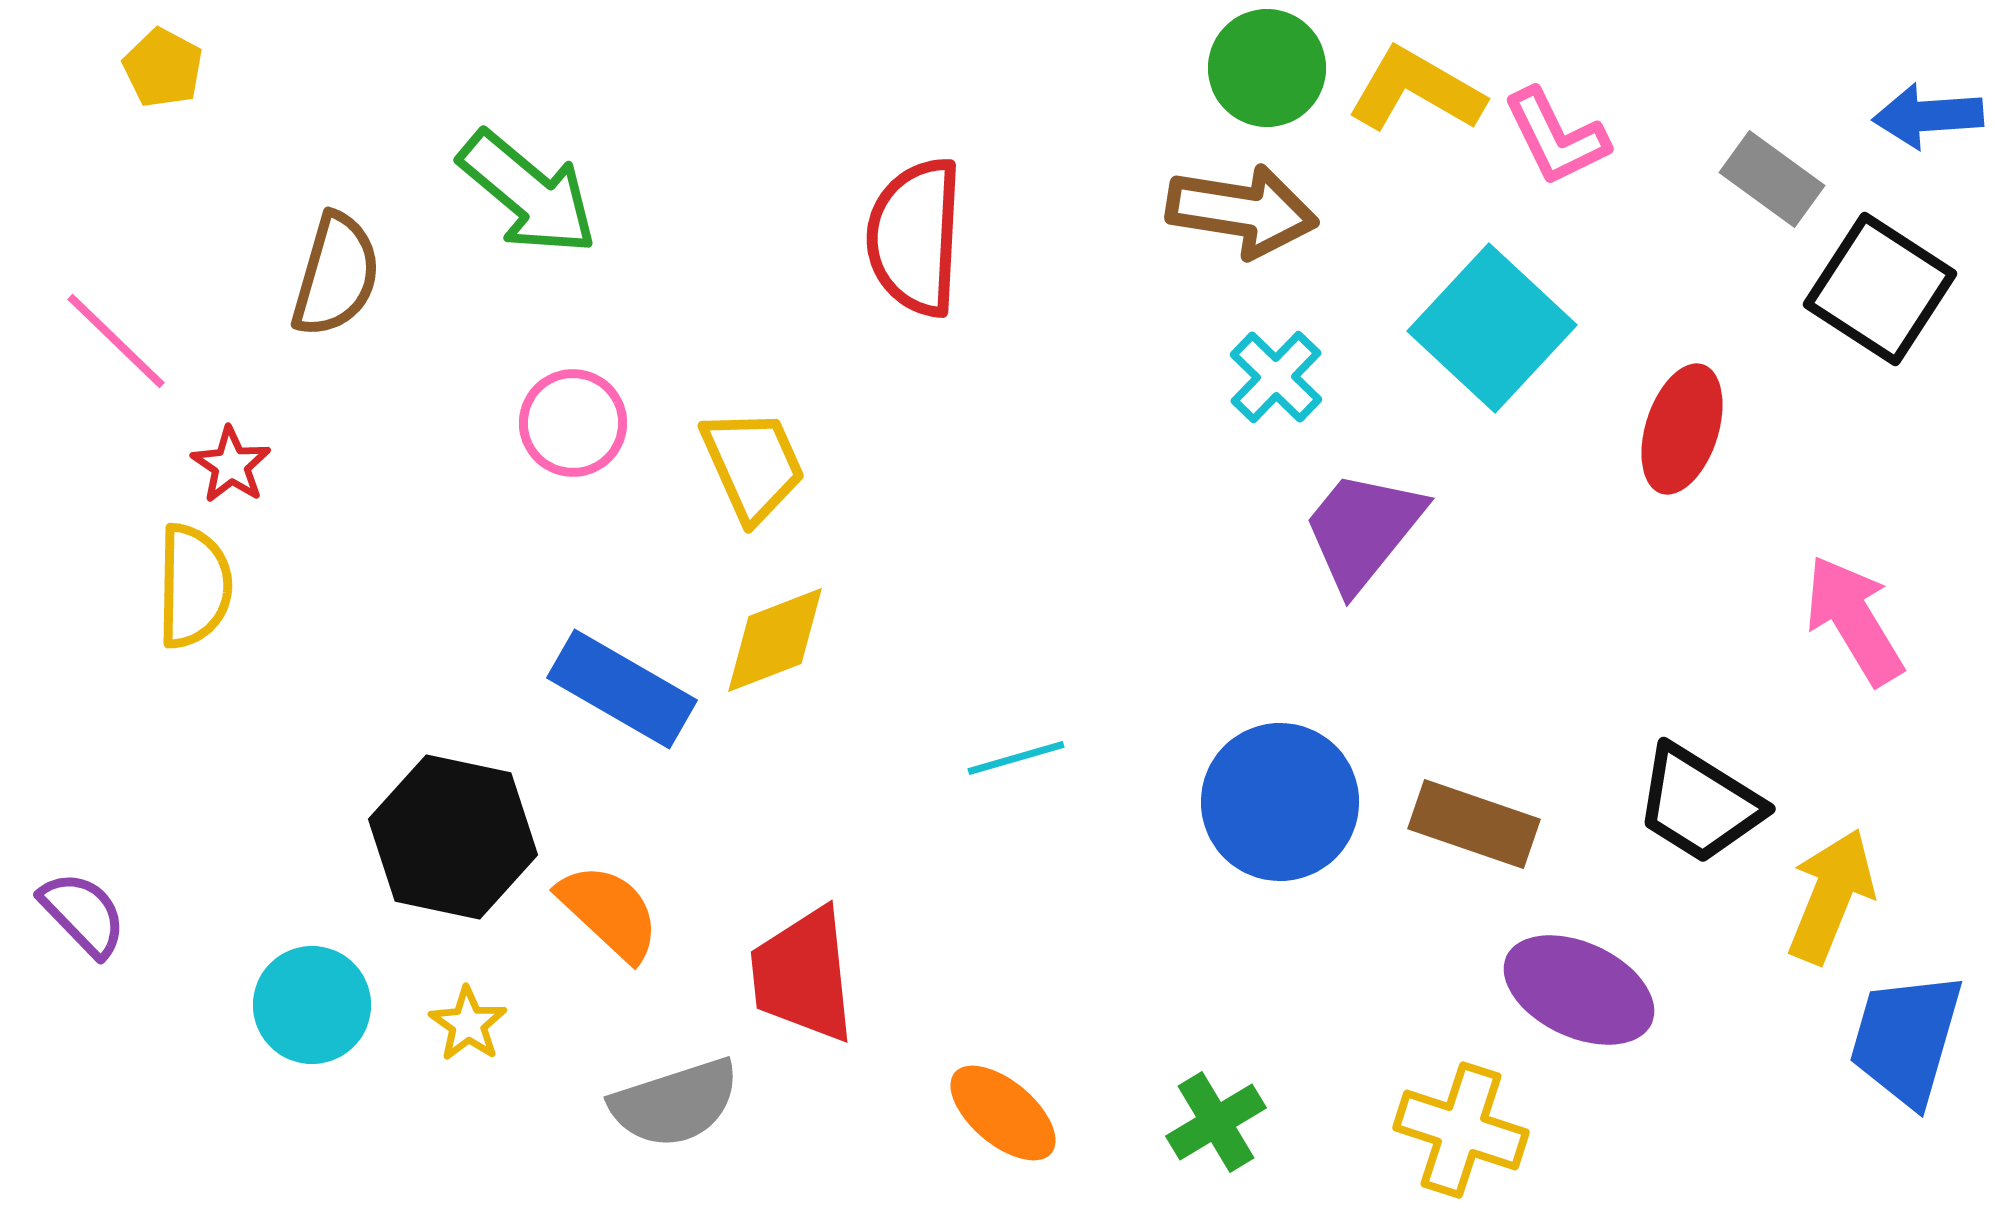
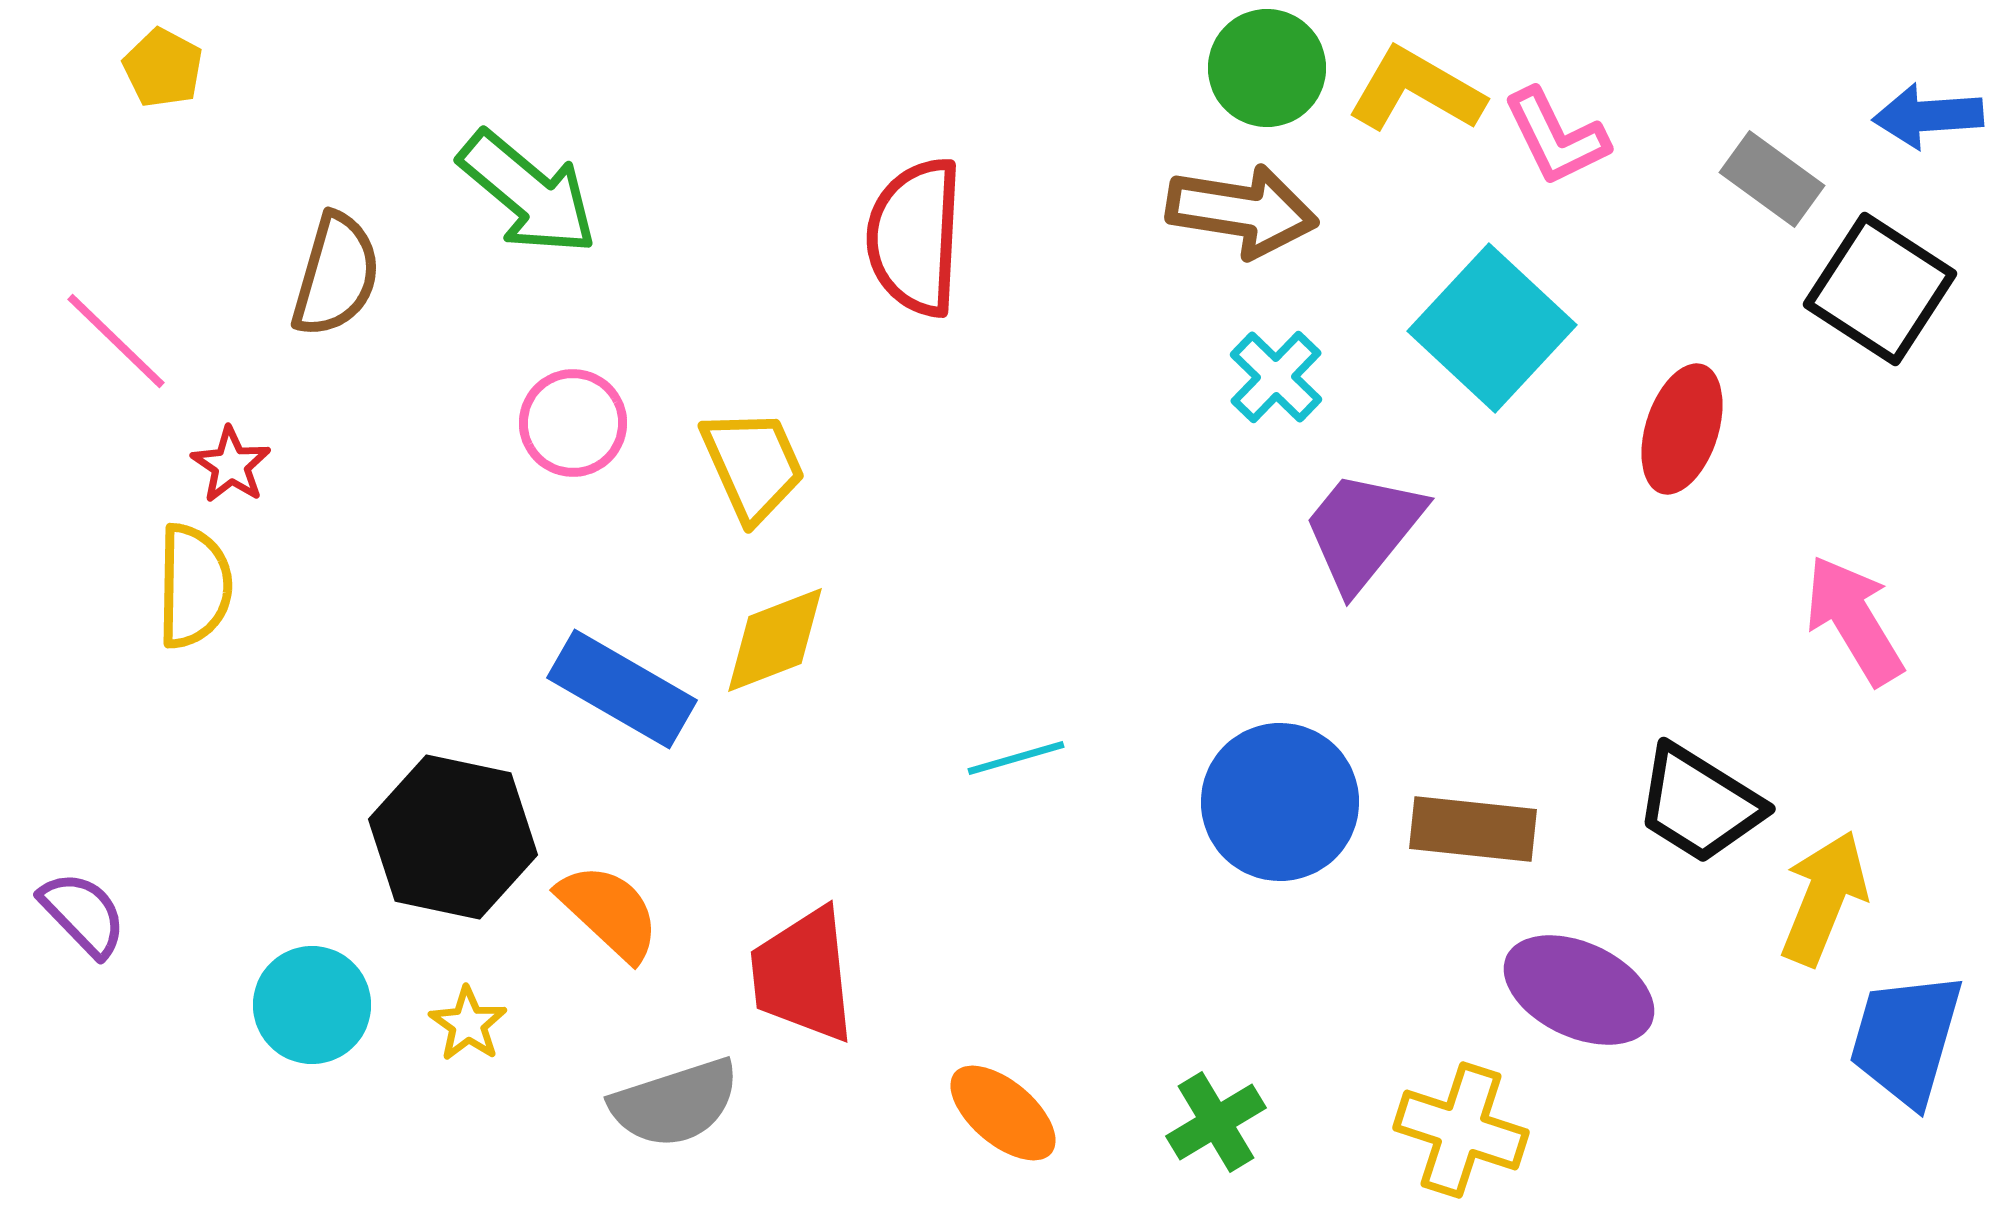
brown rectangle: moved 1 px left, 5 px down; rotated 13 degrees counterclockwise
yellow arrow: moved 7 px left, 2 px down
